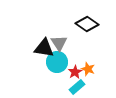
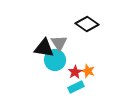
cyan circle: moved 2 px left, 2 px up
orange star: moved 2 px down
cyan rectangle: moved 1 px left; rotated 14 degrees clockwise
